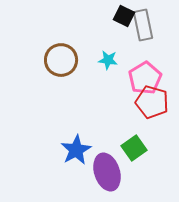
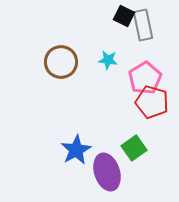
brown circle: moved 2 px down
